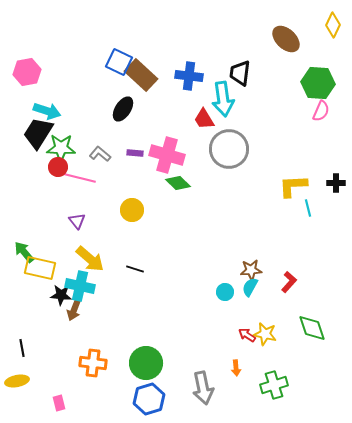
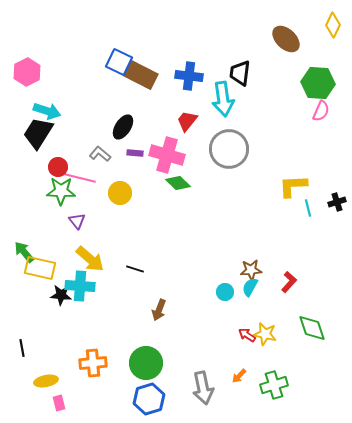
pink hexagon at (27, 72): rotated 16 degrees counterclockwise
brown rectangle at (141, 75): rotated 16 degrees counterclockwise
black ellipse at (123, 109): moved 18 px down
red trapezoid at (204, 119): moved 17 px left, 2 px down; rotated 70 degrees clockwise
green star at (61, 148): moved 43 px down
black cross at (336, 183): moved 1 px right, 19 px down; rotated 18 degrees counterclockwise
yellow circle at (132, 210): moved 12 px left, 17 px up
cyan cross at (80, 286): rotated 8 degrees counterclockwise
brown arrow at (74, 310): moved 85 px right
orange cross at (93, 363): rotated 12 degrees counterclockwise
orange arrow at (236, 368): moved 3 px right, 8 px down; rotated 49 degrees clockwise
yellow ellipse at (17, 381): moved 29 px right
